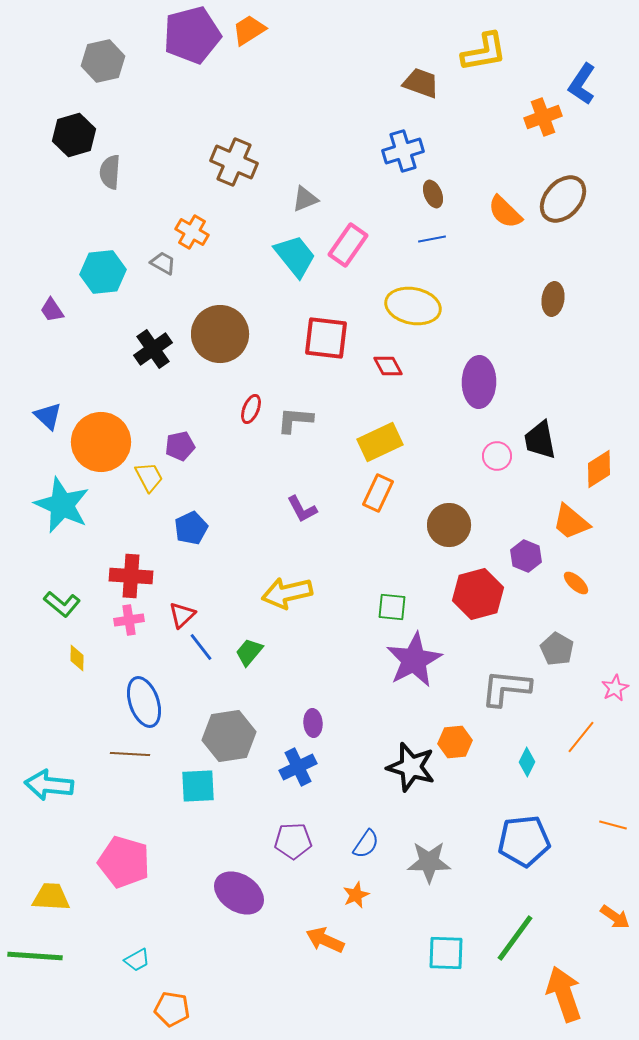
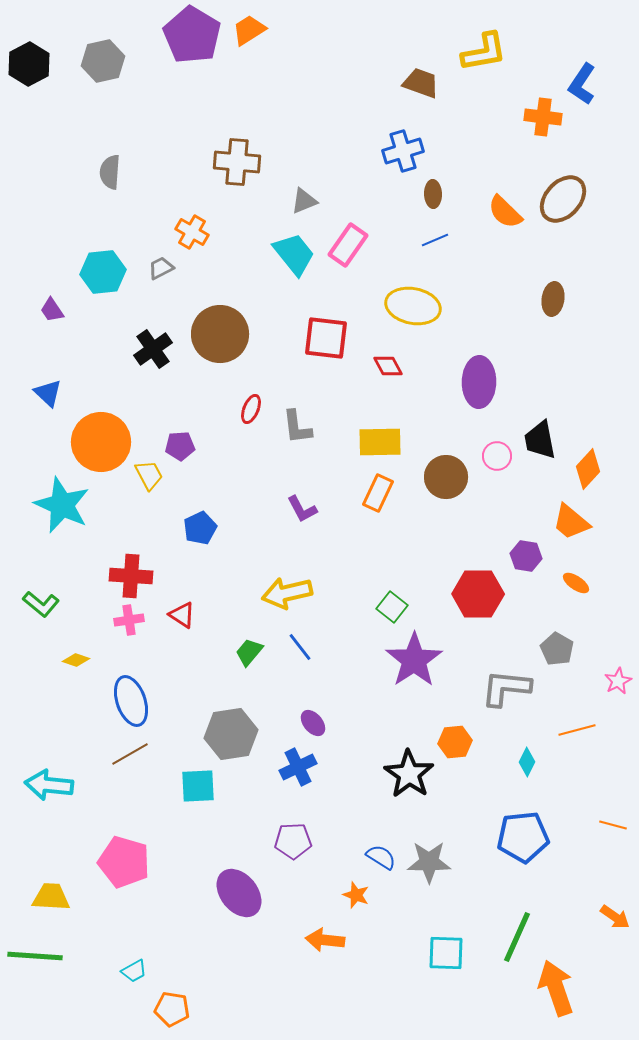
purple pentagon at (192, 35): rotated 26 degrees counterclockwise
orange cross at (543, 117): rotated 27 degrees clockwise
black hexagon at (74, 135): moved 45 px left, 71 px up; rotated 12 degrees counterclockwise
brown cross at (234, 162): moved 3 px right; rotated 18 degrees counterclockwise
brown ellipse at (433, 194): rotated 20 degrees clockwise
gray triangle at (305, 199): moved 1 px left, 2 px down
blue line at (432, 239): moved 3 px right, 1 px down; rotated 12 degrees counterclockwise
cyan trapezoid at (295, 256): moved 1 px left, 2 px up
gray trapezoid at (163, 263): moved 2 px left, 5 px down; rotated 56 degrees counterclockwise
blue triangle at (48, 416): moved 23 px up
gray L-shape at (295, 420): moved 2 px right, 7 px down; rotated 102 degrees counterclockwise
yellow rectangle at (380, 442): rotated 24 degrees clockwise
purple pentagon at (180, 446): rotated 8 degrees clockwise
orange diamond at (599, 469): moved 11 px left; rotated 15 degrees counterclockwise
yellow trapezoid at (149, 477): moved 2 px up
brown circle at (449, 525): moved 3 px left, 48 px up
blue pentagon at (191, 528): moved 9 px right
purple hexagon at (526, 556): rotated 12 degrees counterclockwise
orange ellipse at (576, 583): rotated 8 degrees counterclockwise
red hexagon at (478, 594): rotated 15 degrees clockwise
green L-shape at (62, 604): moved 21 px left
green square at (392, 607): rotated 32 degrees clockwise
red triangle at (182, 615): rotated 44 degrees counterclockwise
blue line at (201, 647): moved 99 px right
yellow diamond at (77, 658): moved 1 px left, 2 px down; rotated 72 degrees counterclockwise
purple star at (414, 660): rotated 6 degrees counterclockwise
pink star at (615, 688): moved 3 px right, 7 px up
blue ellipse at (144, 702): moved 13 px left, 1 px up
purple ellipse at (313, 723): rotated 36 degrees counterclockwise
gray hexagon at (229, 736): moved 2 px right, 2 px up
orange line at (581, 737): moved 4 px left, 7 px up; rotated 36 degrees clockwise
brown line at (130, 754): rotated 33 degrees counterclockwise
black star at (411, 767): moved 2 px left, 7 px down; rotated 18 degrees clockwise
blue pentagon at (524, 841): moved 1 px left, 4 px up
blue semicircle at (366, 844): moved 15 px right, 13 px down; rotated 92 degrees counterclockwise
purple ellipse at (239, 893): rotated 18 degrees clockwise
orange star at (356, 895): rotated 28 degrees counterclockwise
green line at (515, 938): moved 2 px right, 1 px up; rotated 12 degrees counterclockwise
orange arrow at (325, 940): rotated 18 degrees counterclockwise
cyan trapezoid at (137, 960): moved 3 px left, 11 px down
orange arrow at (564, 994): moved 8 px left, 6 px up
